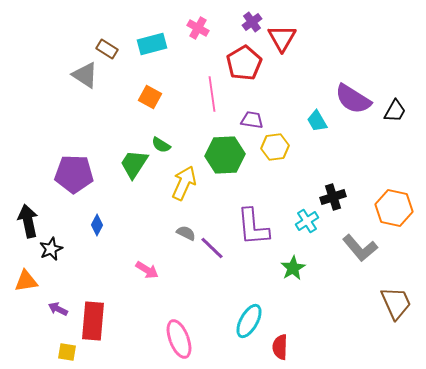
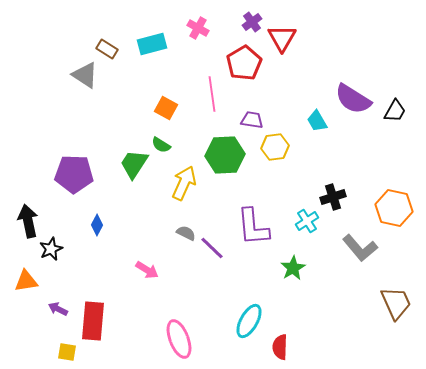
orange square: moved 16 px right, 11 px down
